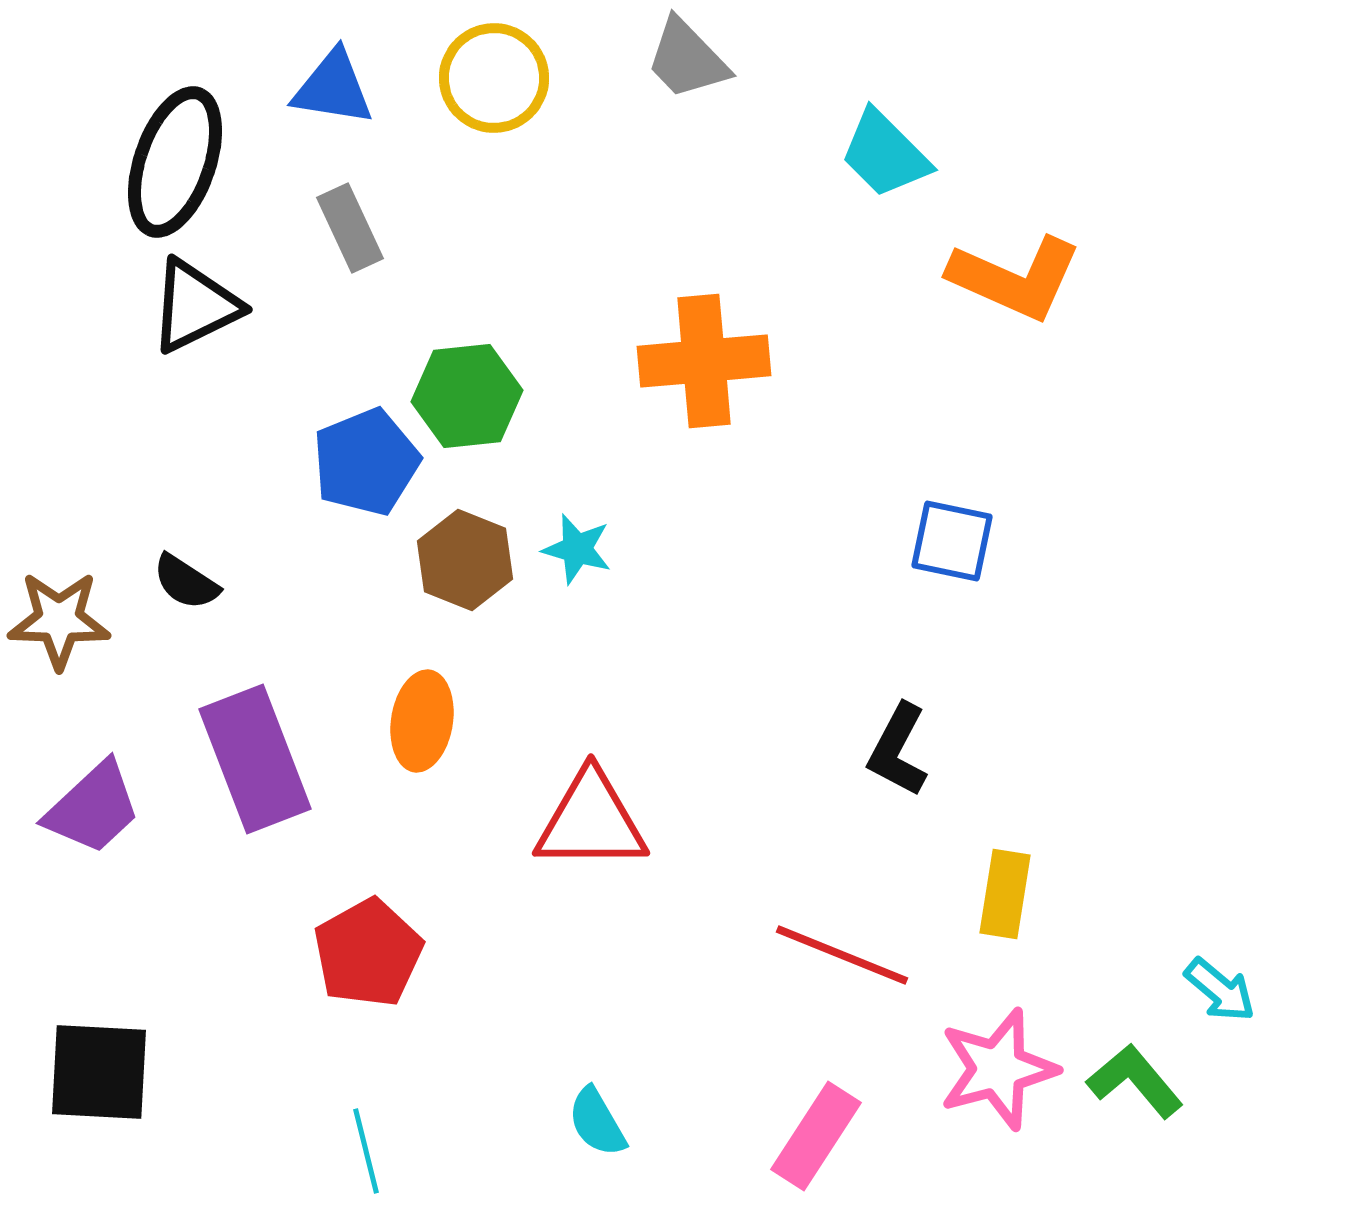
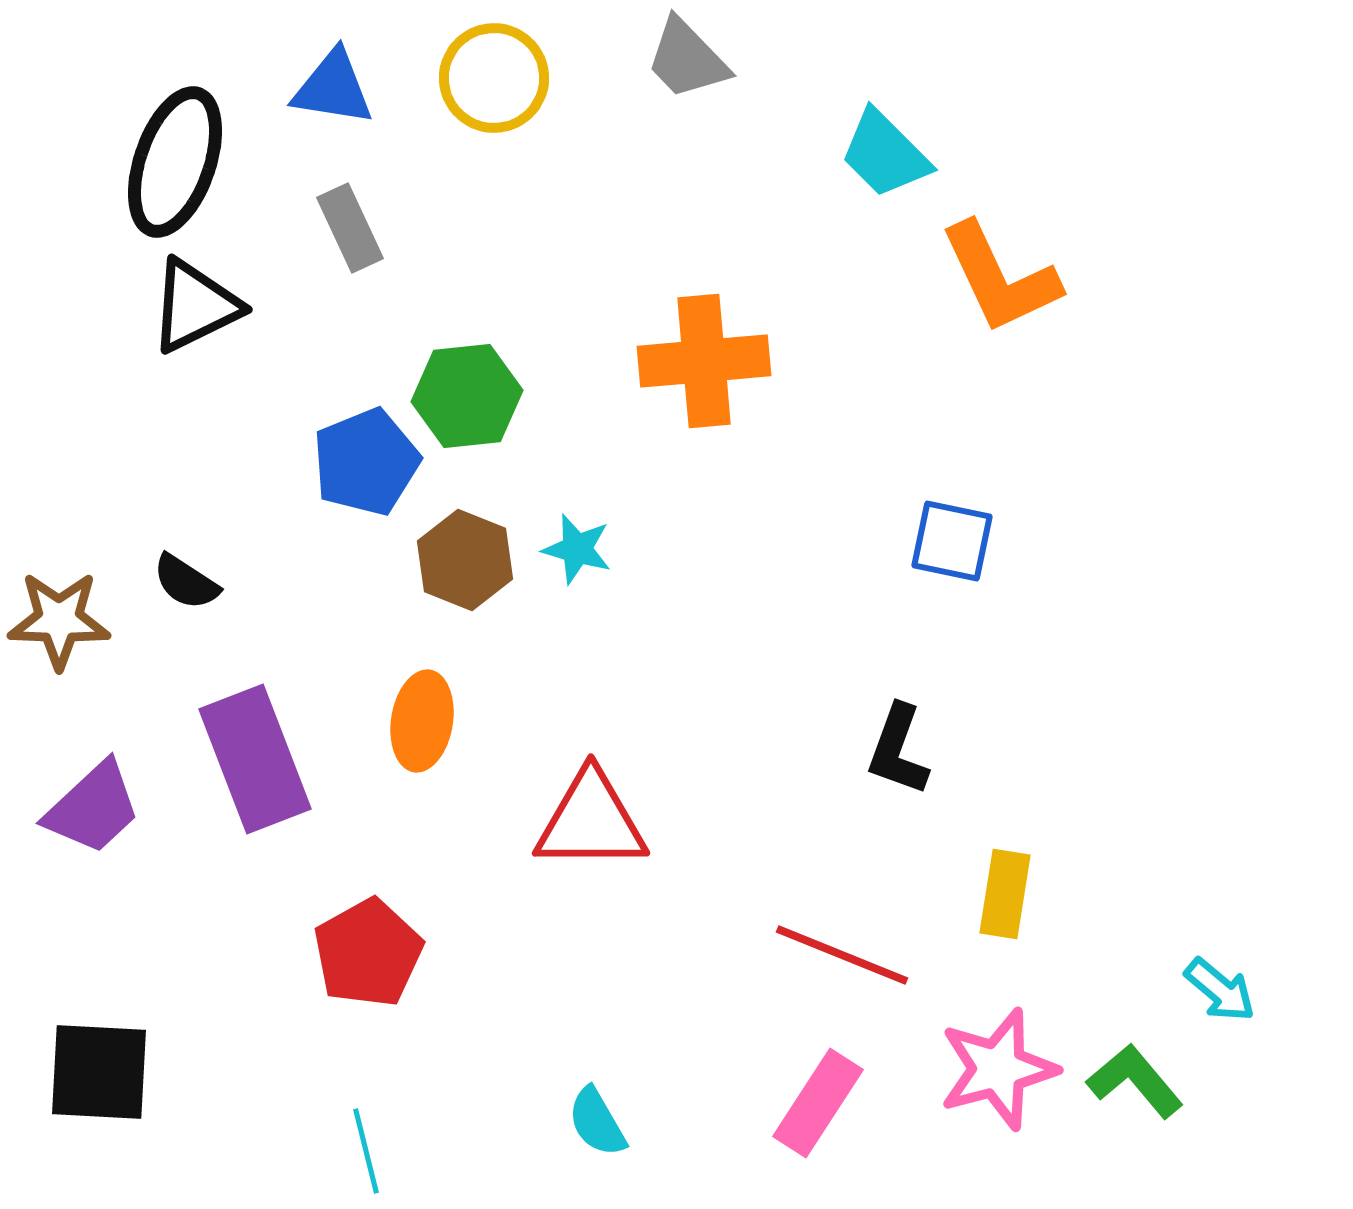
orange L-shape: moved 15 px left; rotated 41 degrees clockwise
black L-shape: rotated 8 degrees counterclockwise
pink rectangle: moved 2 px right, 33 px up
